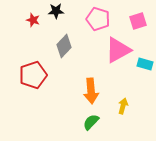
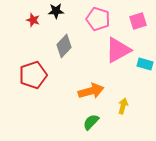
orange arrow: rotated 100 degrees counterclockwise
